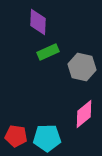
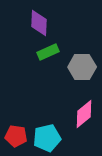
purple diamond: moved 1 px right, 1 px down
gray hexagon: rotated 12 degrees counterclockwise
cyan pentagon: rotated 12 degrees counterclockwise
